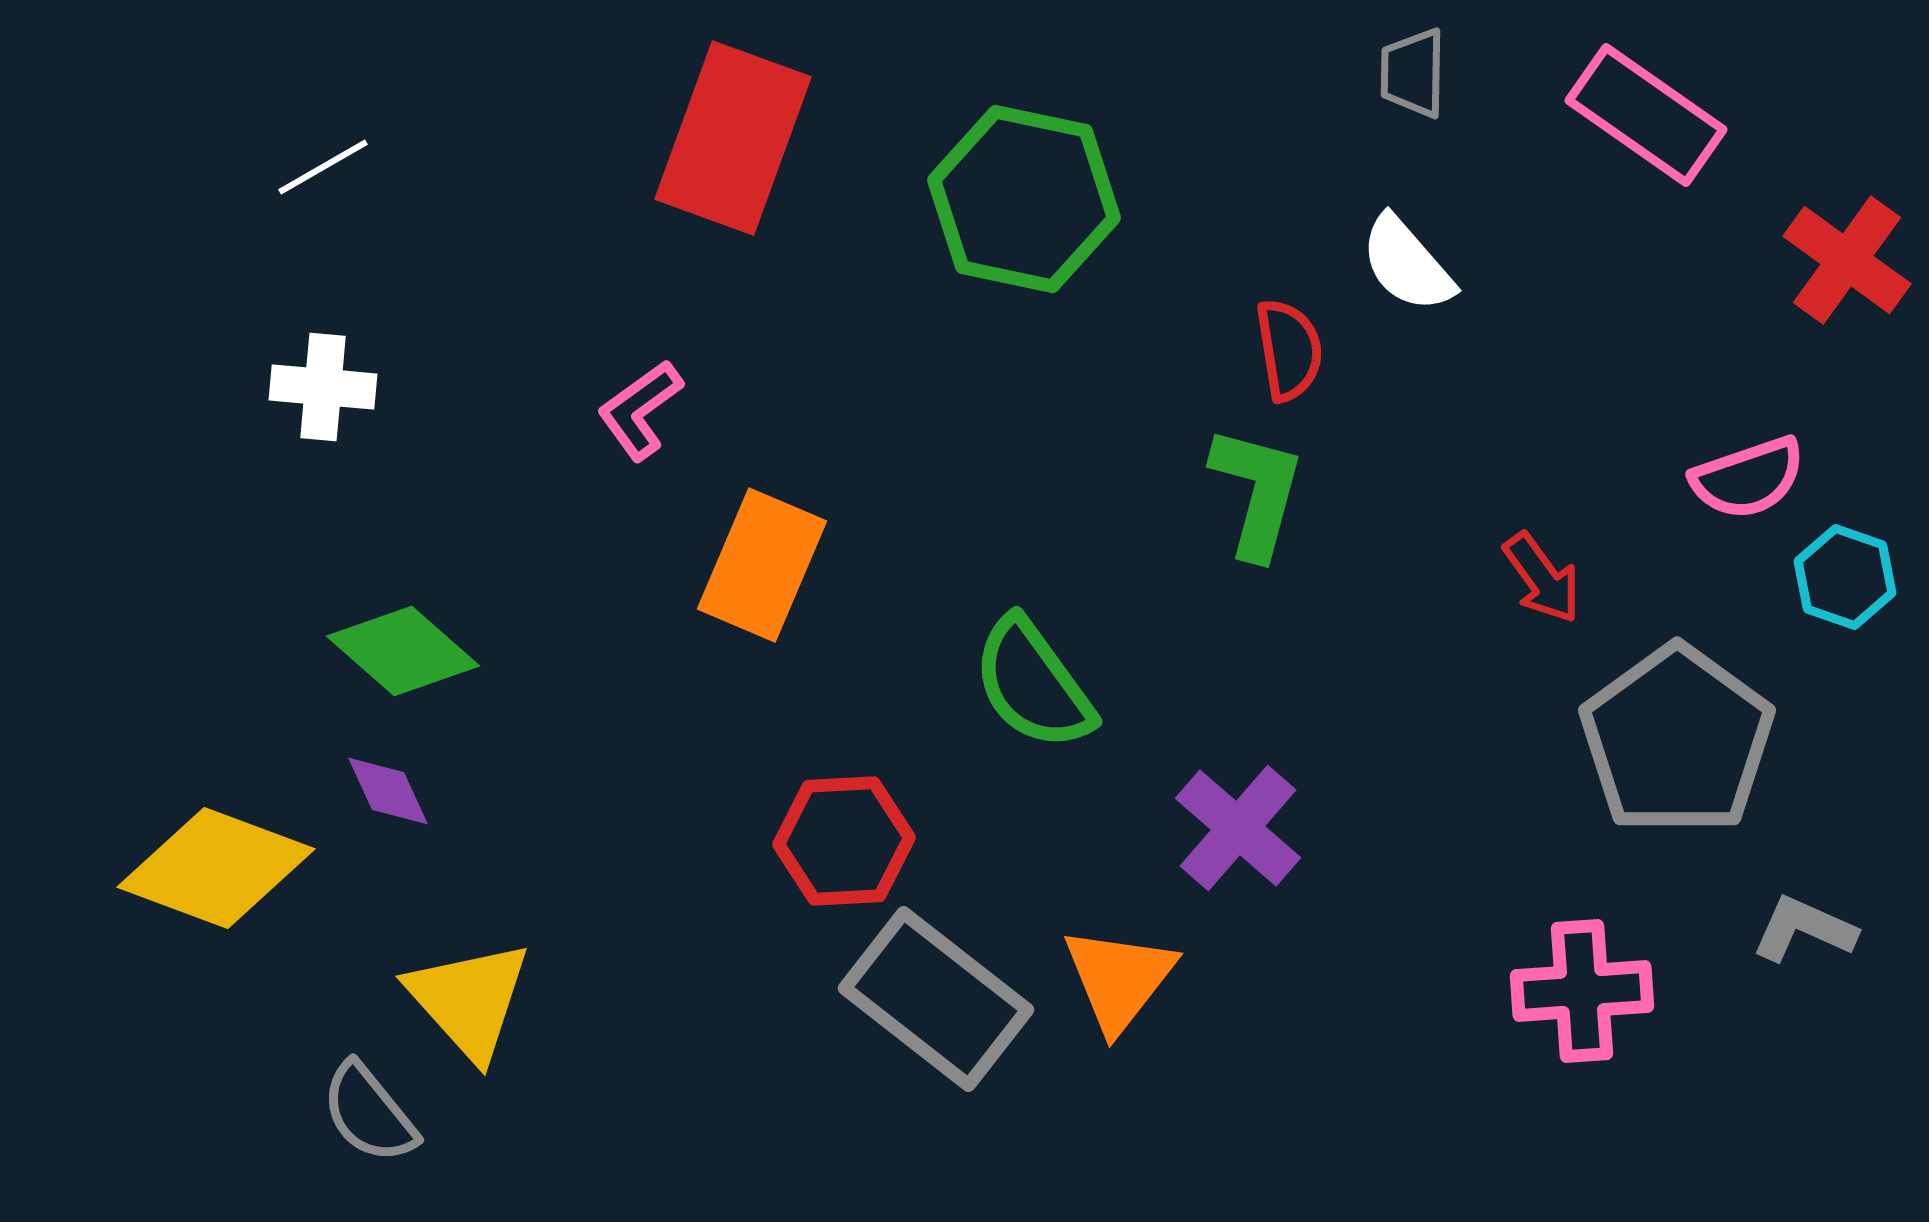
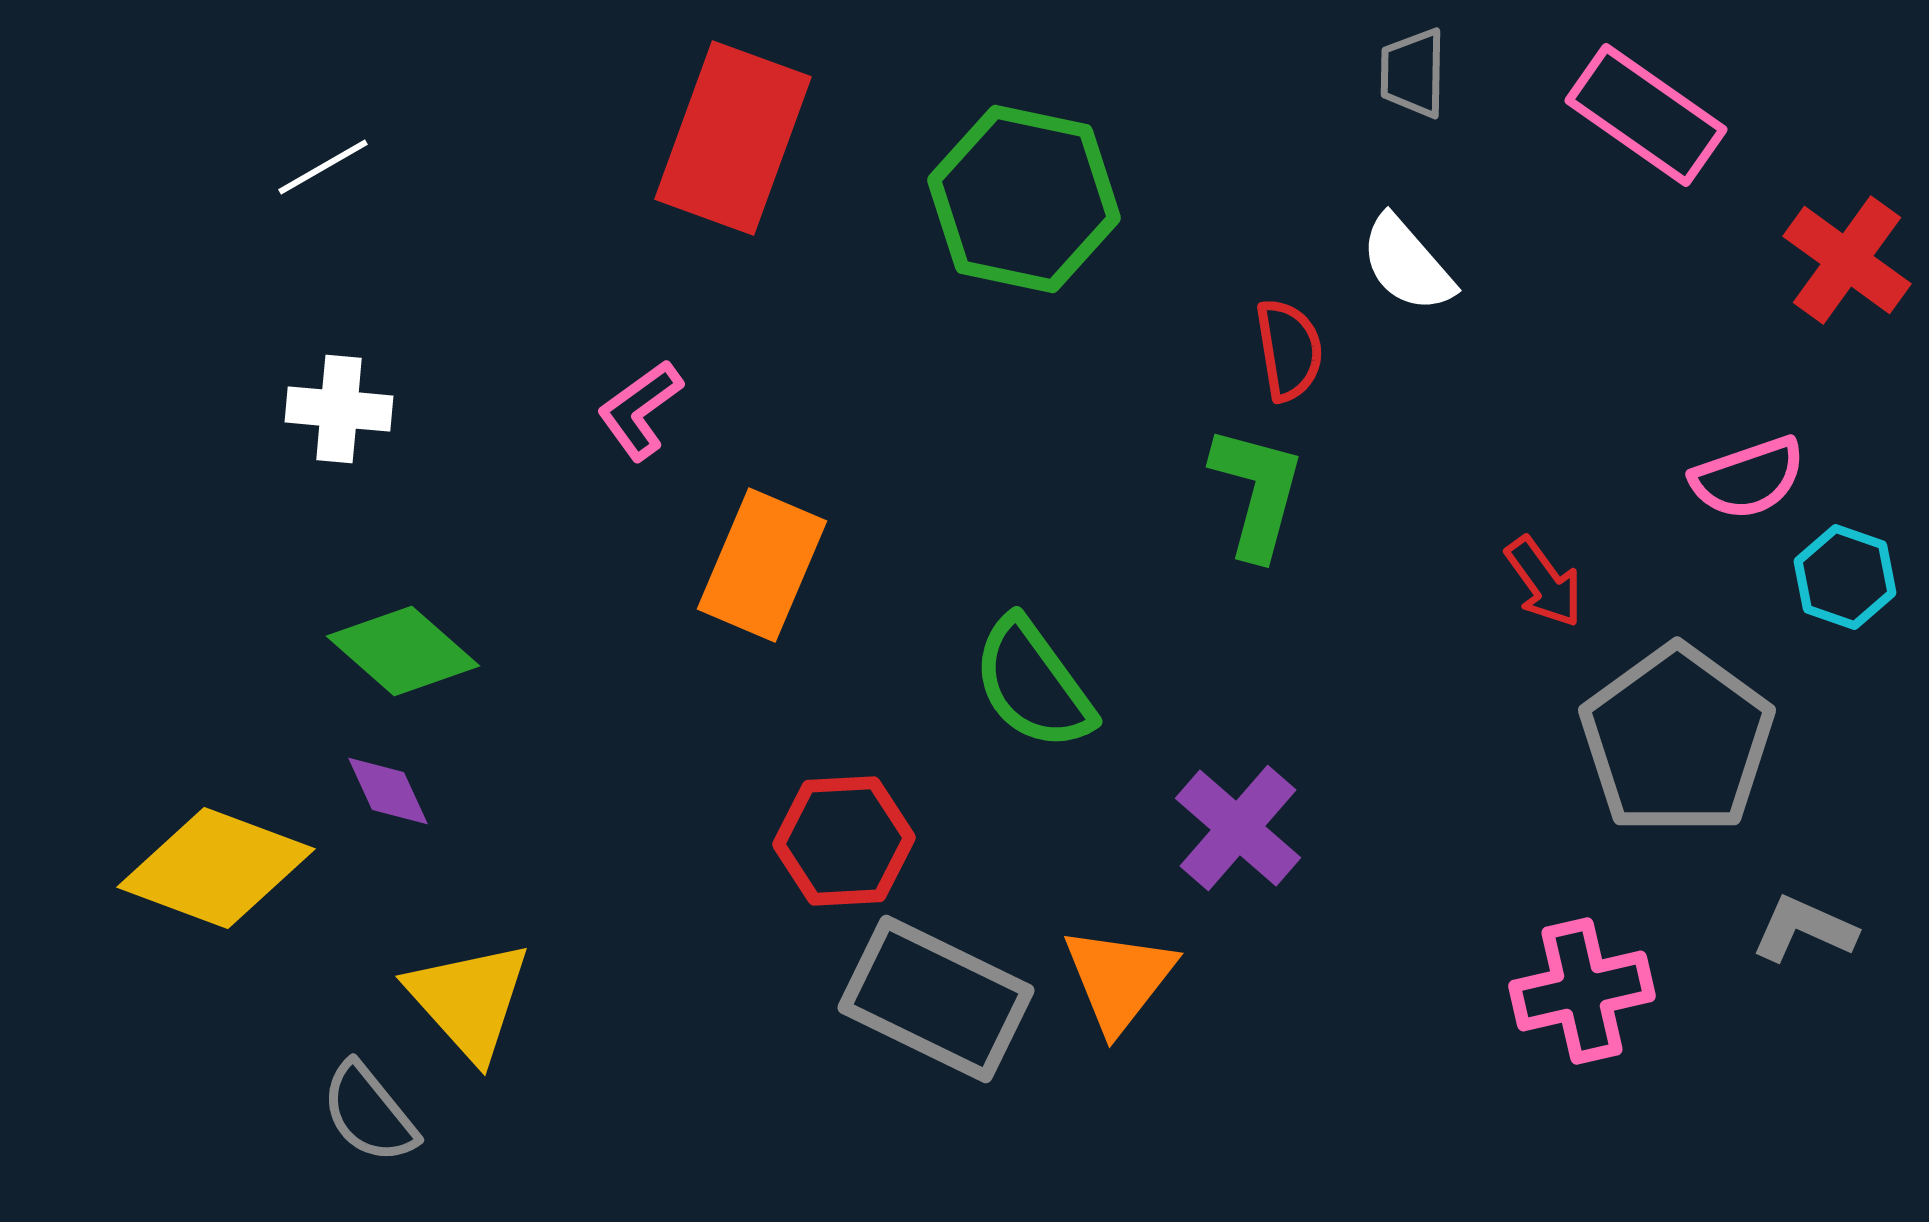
white cross: moved 16 px right, 22 px down
red arrow: moved 2 px right, 4 px down
pink cross: rotated 9 degrees counterclockwise
gray rectangle: rotated 12 degrees counterclockwise
